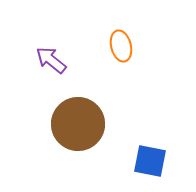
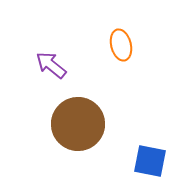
orange ellipse: moved 1 px up
purple arrow: moved 5 px down
